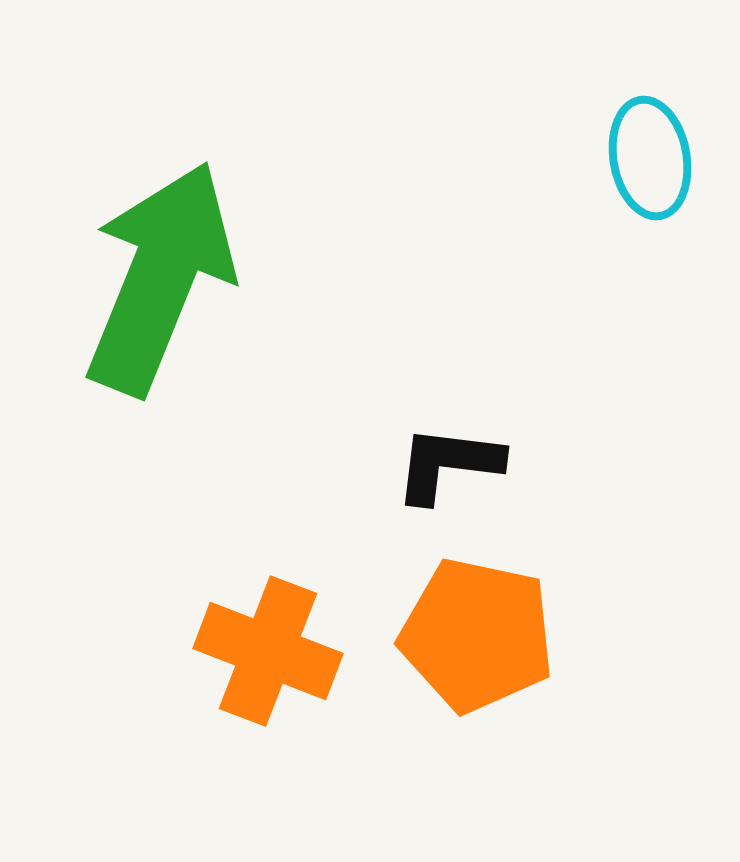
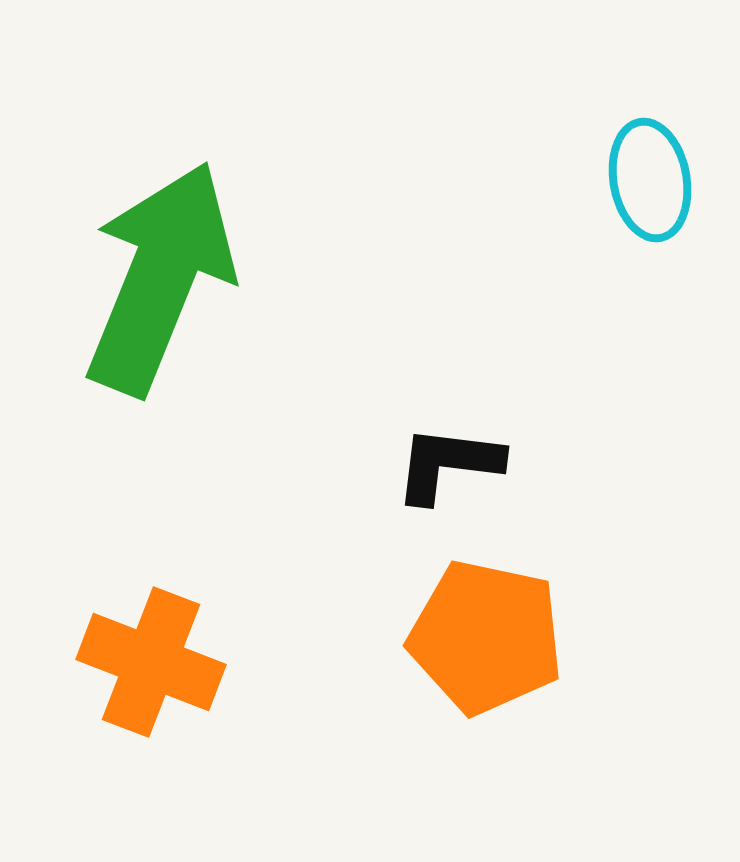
cyan ellipse: moved 22 px down
orange pentagon: moved 9 px right, 2 px down
orange cross: moved 117 px left, 11 px down
